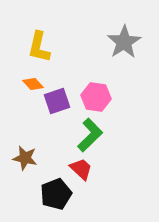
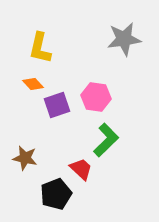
gray star: moved 3 px up; rotated 24 degrees clockwise
yellow L-shape: moved 1 px right, 1 px down
purple square: moved 4 px down
green L-shape: moved 16 px right, 5 px down
